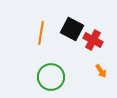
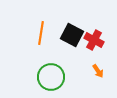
black square: moved 6 px down
red cross: moved 1 px right
orange arrow: moved 3 px left
